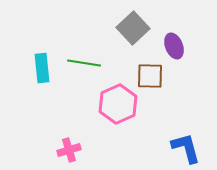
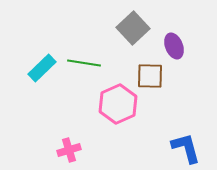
cyan rectangle: rotated 52 degrees clockwise
